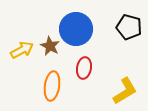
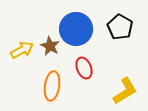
black pentagon: moved 9 px left; rotated 15 degrees clockwise
red ellipse: rotated 30 degrees counterclockwise
